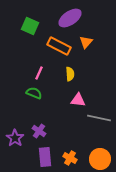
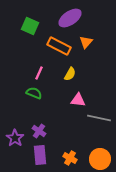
yellow semicircle: rotated 32 degrees clockwise
purple rectangle: moved 5 px left, 2 px up
